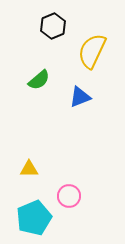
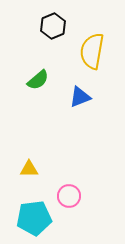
yellow semicircle: rotated 15 degrees counterclockwise
green semicircle: moved 1 px left
cyan pentagon: rotated 16 degrees clockwise
